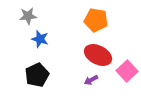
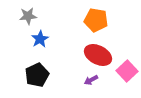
blue star: rotated 24 degrees clockwise
